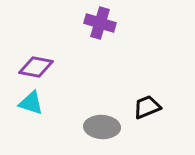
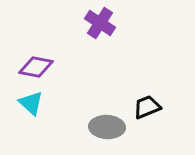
purple cross: rotated 16 degrees clockwise
cyan triangle: rotated 24 degrees clockwise
gray ellipse: moved 5 px right
